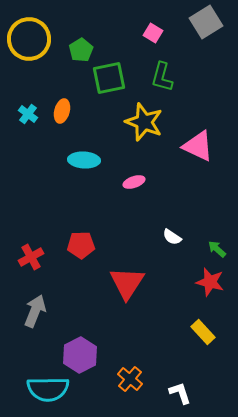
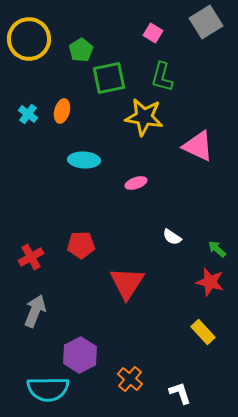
yellow star: moved 5 px up; rotated 12 degrees counterclockwise
pink ellipse: moved 2 px right, 1 px down
